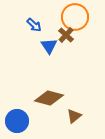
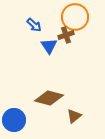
brown cross: rotated 28 degrees clockwise
blue circle: moved 3 px left, 1 px up
